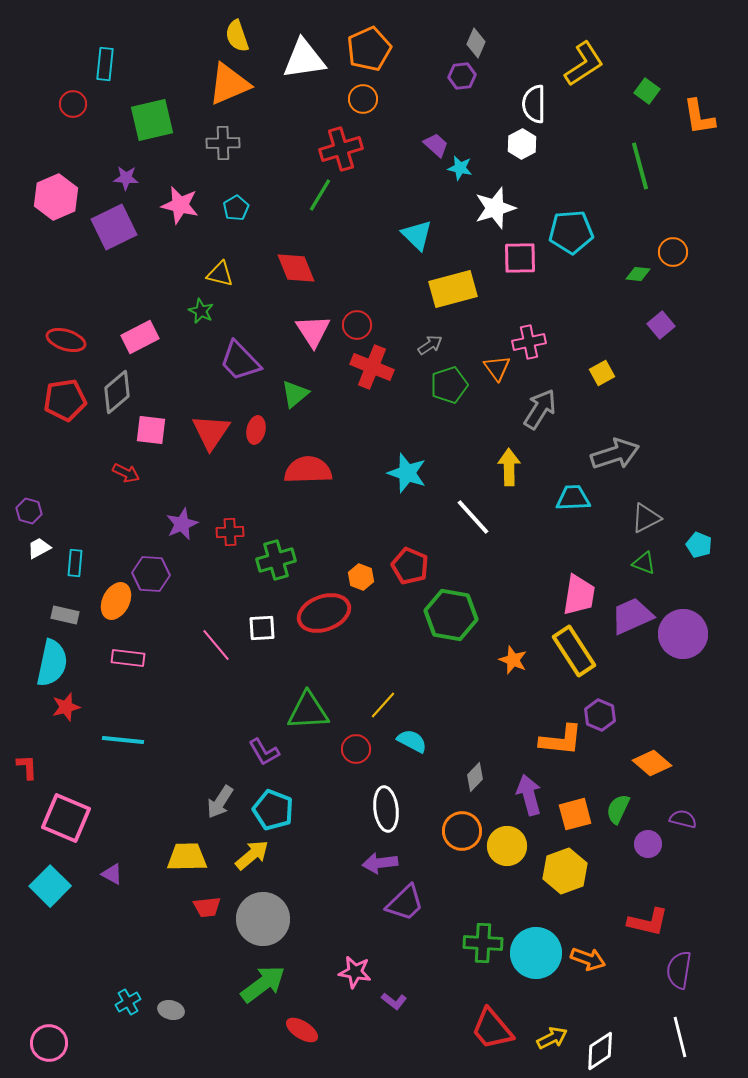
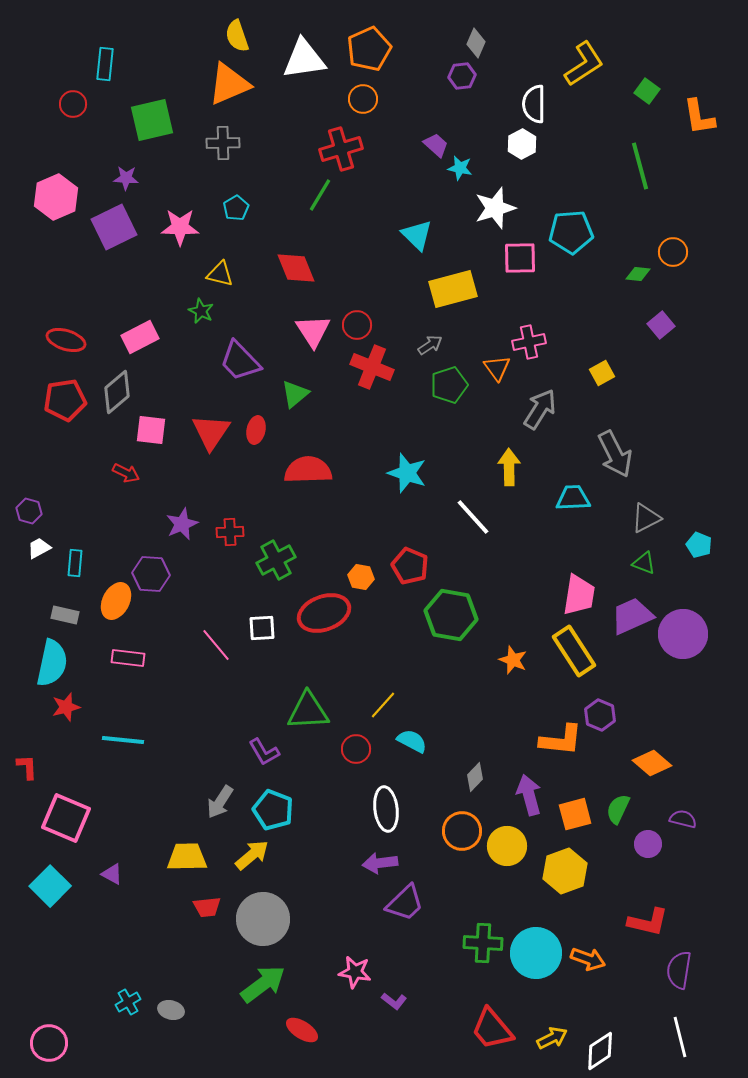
pink star at (180, 205): moved 22 px down; rotated 12 degrees counterclockwise
gray arrow at (615, 454): rotated 81 degrees clockwise
green cross at (276, 560): rotated 12 degrees counterclockwise
orange hexagon at (361, 577): rotated 10 degrees counterclockwise
